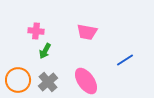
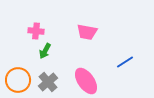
blue line: moved 2 px down
